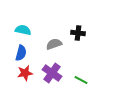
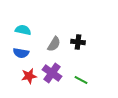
black cross: moved 9 px down
gray semicircle: rotated 140 degrees clockwise
blue semicircle: rotated 84 degrees clockwise
red star: moved 4 px right, 3 px down
